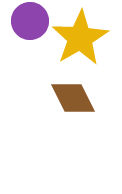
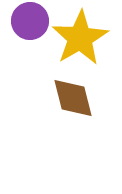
brown diamond: rotated 12 degrees clockwise
